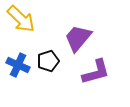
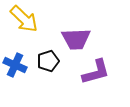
yellow arrow: moved 3 px right
purple trapezoid: moved 2 px left, 1 px down; rotated 132 degrees counterclockwise
blue cross: moved 3 px left
